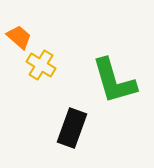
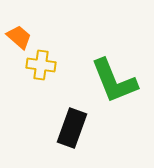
yellow cross: rotated 24 degrees counterclockwise
green L-shape: rotated 6 degrees counterclockwise
